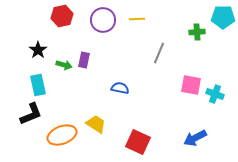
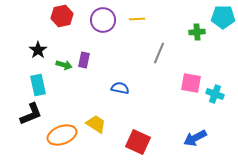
pink square: moved 2 px up
